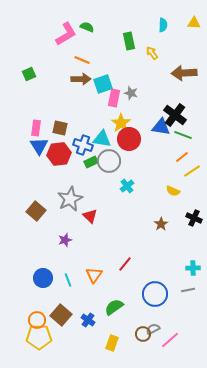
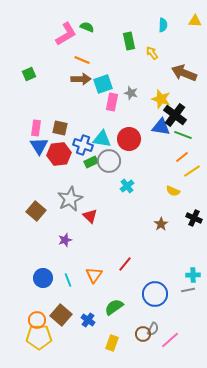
yellow triangle at (194, 23): moved 1 px right, 2 px up
brown arrow at (184, 73): rotated 25 degrees clockwise
pink rectangle at (114, 98): moved 2 px left, 4 px down
yellow star at (121, 123): moved 40 px right, 24 px up; rotated 18 degrees counterclockwise
cyan cross at (193, 268): moved 7 px down
gray semicircle at (153, 329): rotated 144 degrees clockwise
